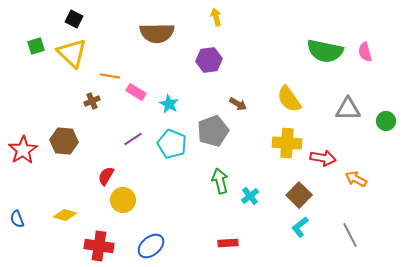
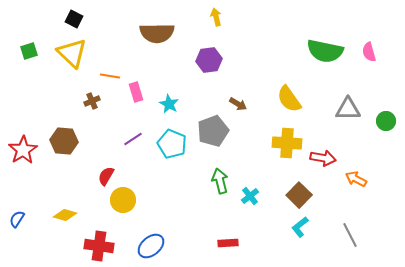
green square: moved 7 px left, 5 px down
pink semicircle: moved 4 px right
pink rectangle: rotated 42 degrees clockwise
blue semicircle: rotated 54 degrees clockwise
